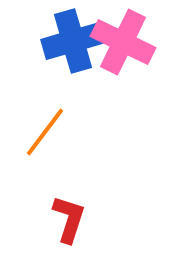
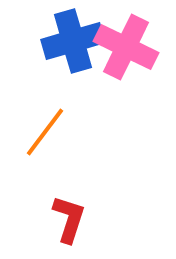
pink cross: moved 3 px right, 5 px down
